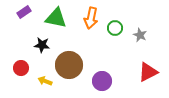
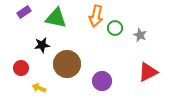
orange arrow: moved 5 px right, 2 px up
black star: rotated 14 degrees counterclockwise
brown circle: moved 2 px left, 1 px up
yellow arrow: moved 6 px left, 7 px down
